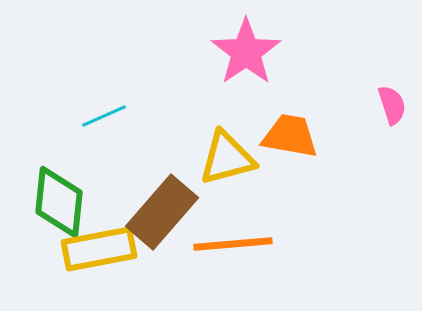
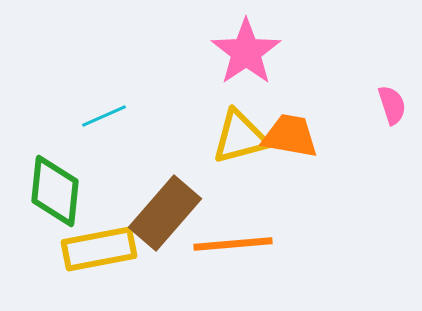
yellow triangle: moved 13 px right, 21 px up
green diamond: moved 4 px left, 11 px up
brown rectangle: moved 3 px right, 1 px down
